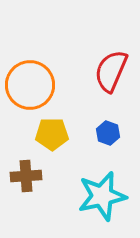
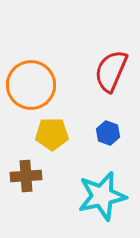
orange circle: moved 1 px right
